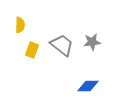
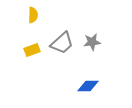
yellow semicircle: moved 13 px right, 10 px up
gray trapezoid: moved 2 px up; rotated 100 degrees clockwise
yellow rectangle: rotated 49 degrees clockwise
